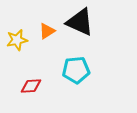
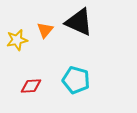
black triangle: moved 1 px left
orange triangle: moved 2 px left, 1 px up; rotated 18 degrees counterclockwise
cyan pentagon: moved 10 px down; rotated 20 degrees clockwise
